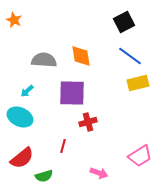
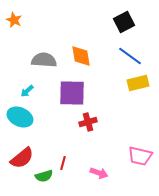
red line: moved 17 px down
pink trapezoid: rotated 45 degrees clockwise
